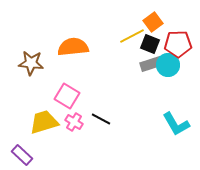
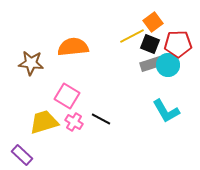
cyan L-shape: moved 10 px left, 13 px up
